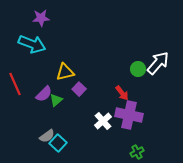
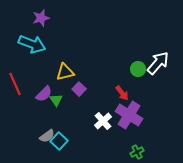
purple star: rotated 12 degrees counterclockwise
green triangle: rotated 24 degrees counterclockwise
purple cross: rotated 20 degrees clockwise
cyan square: moved 1 px right, 2 px up
